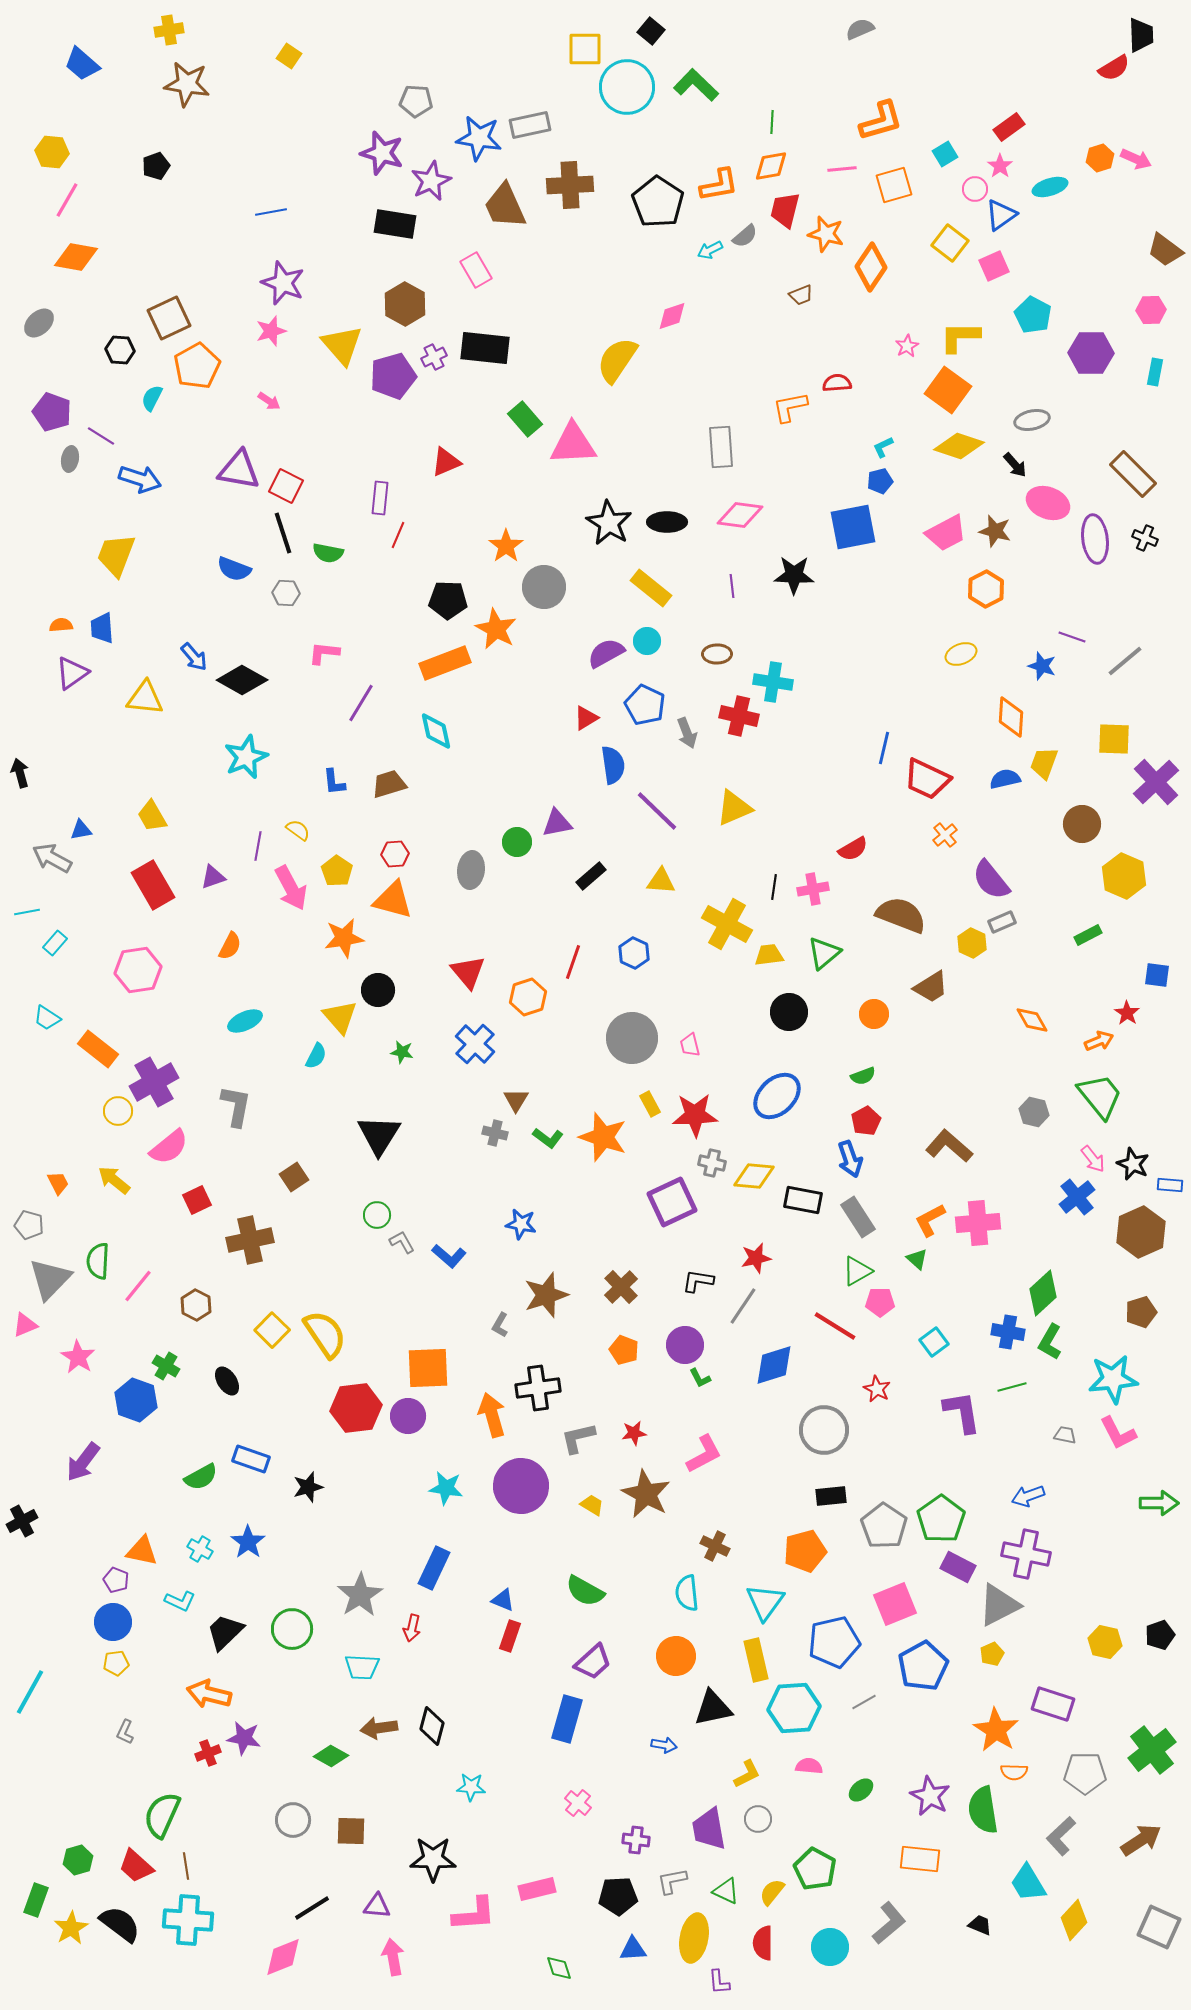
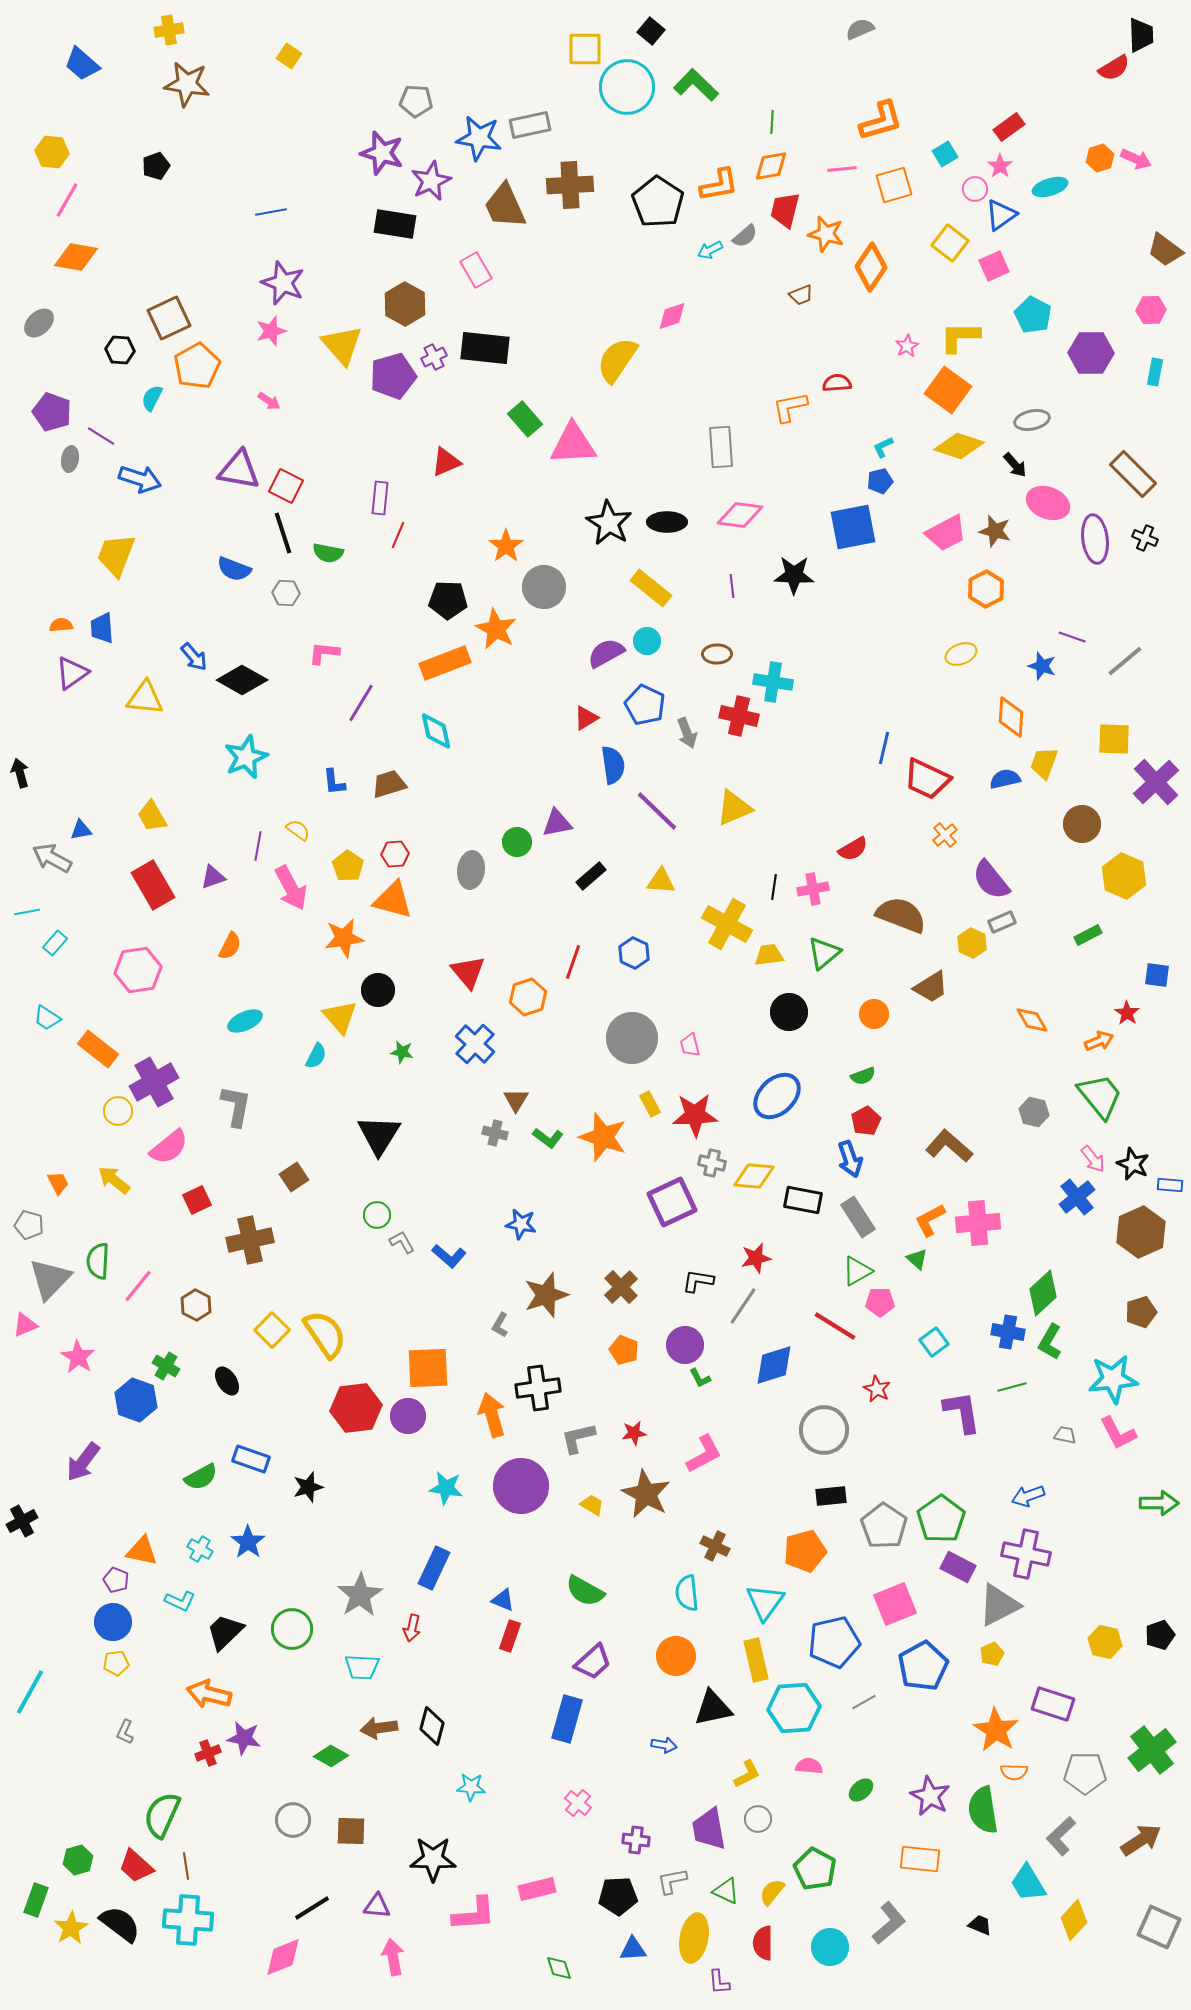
yellow pentagon at (337, 871): moved 11 px right, 5 px up
